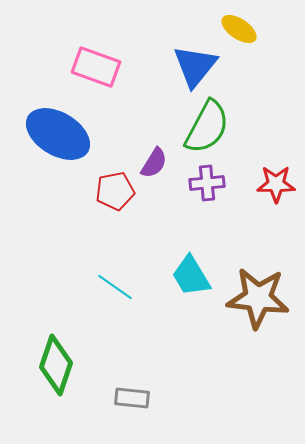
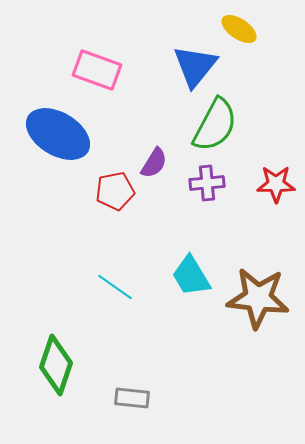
pink rectangle: moved 1 px right, 3 px down
green semicircle: moved 8 px right, 2 px up
